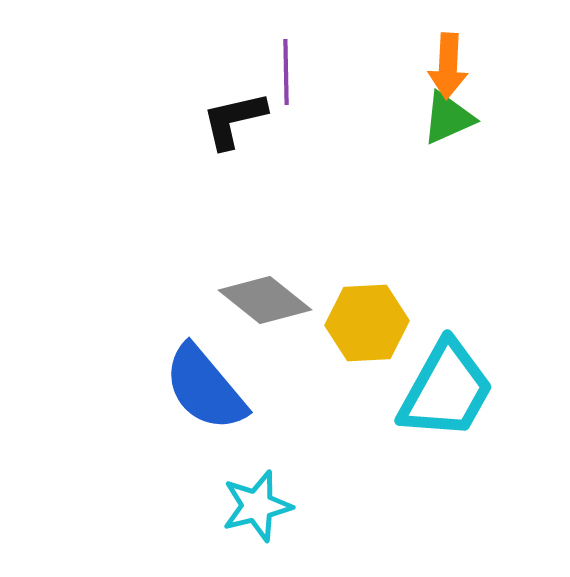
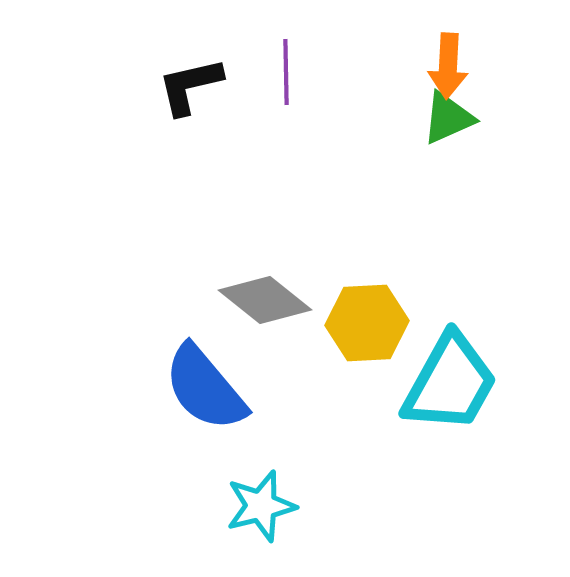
black L-shape: moved 44 px left, 34 px up
cyan trapezoid: moved 4 px right, 7 px up
cyan star: moved 4 px right
